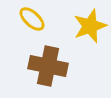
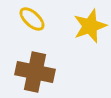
brown cross: moved 13 px left, 6 px down
